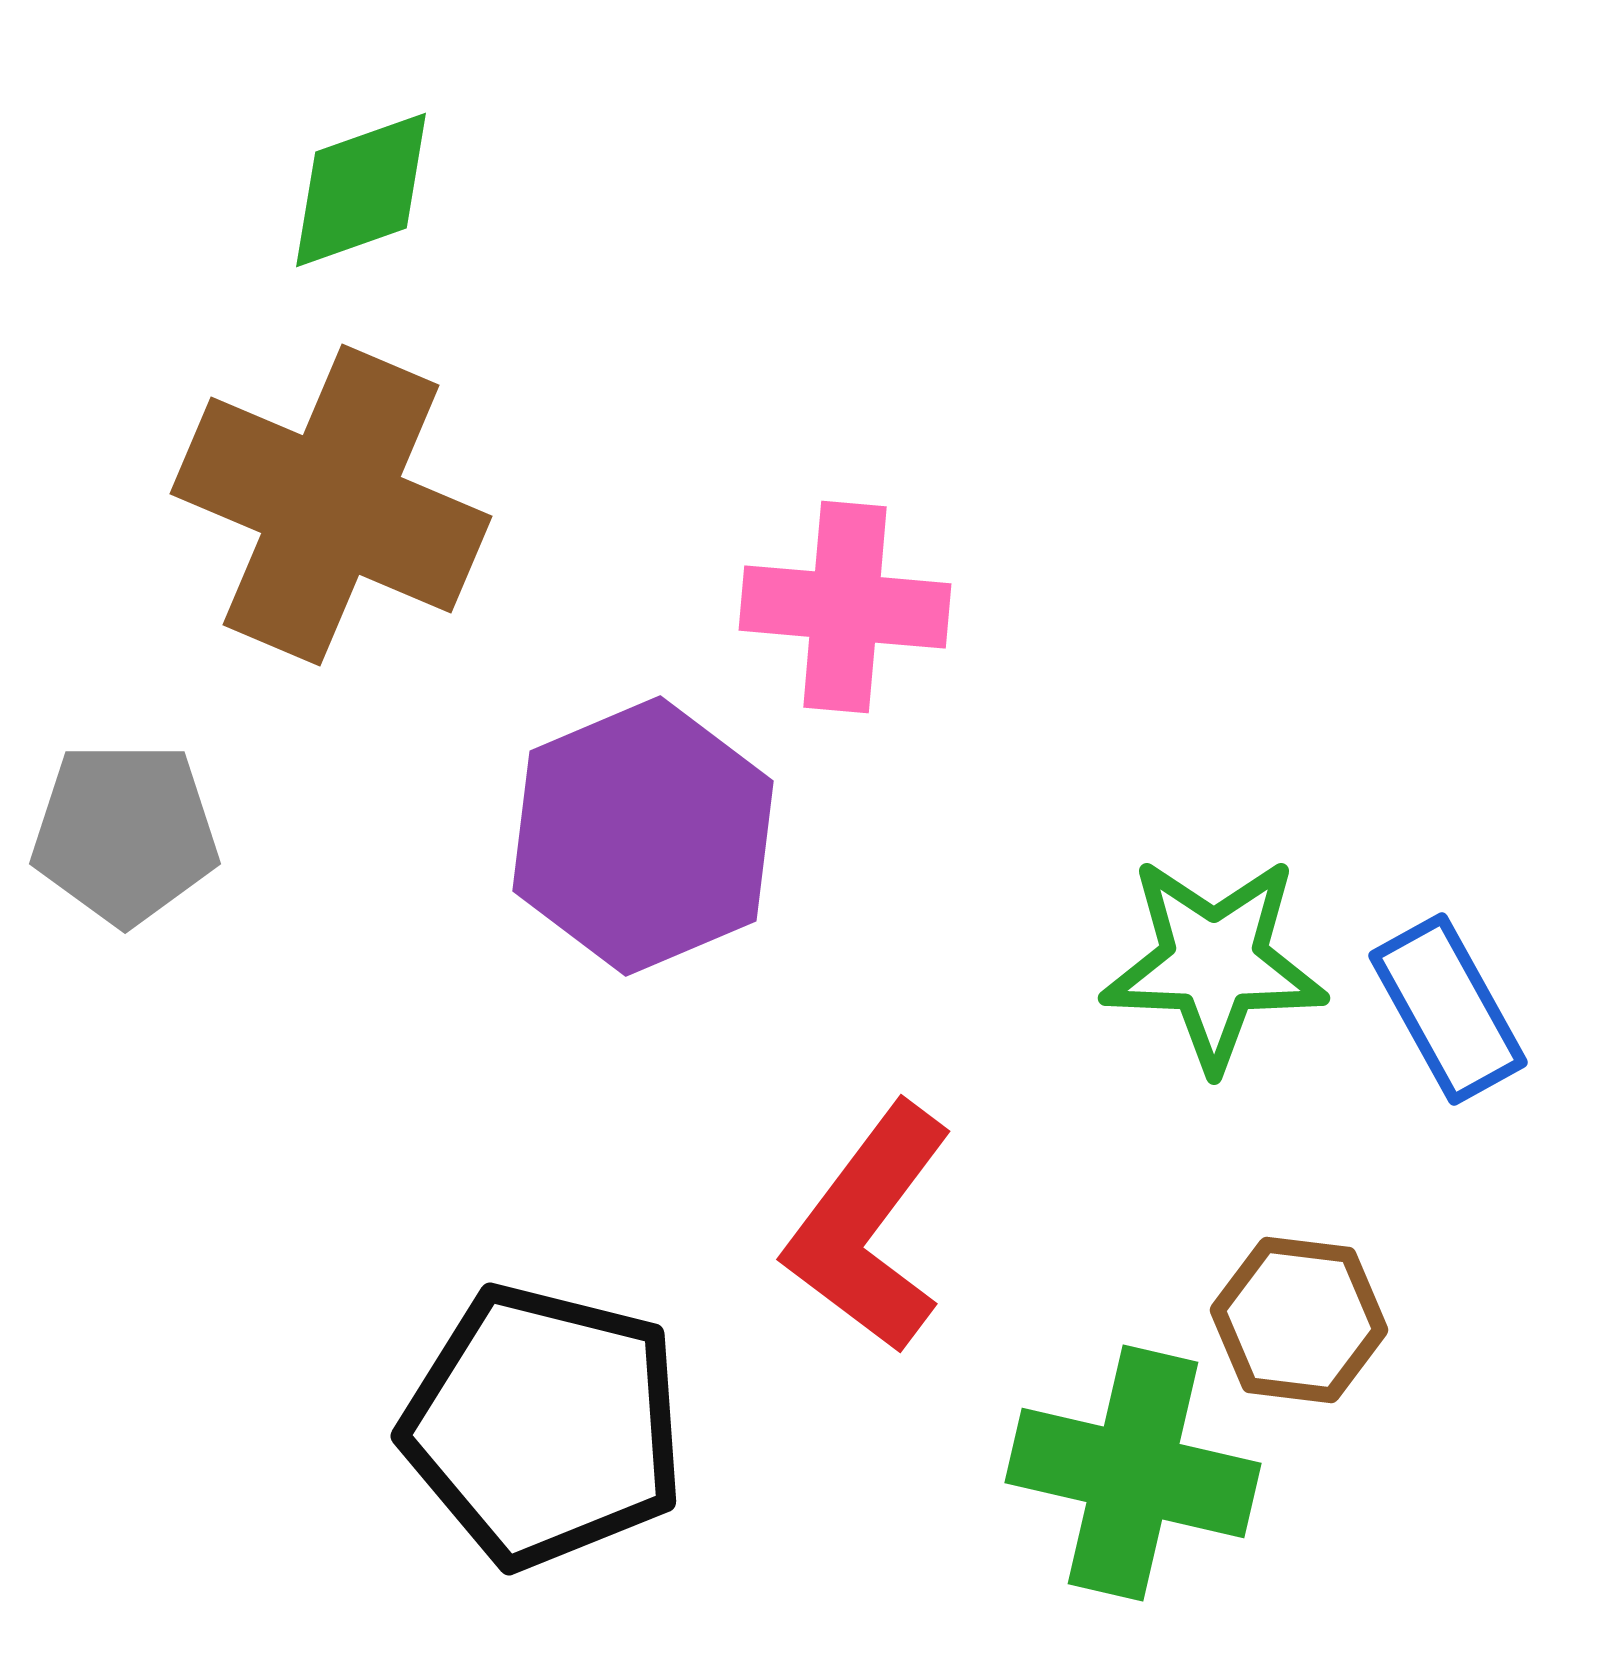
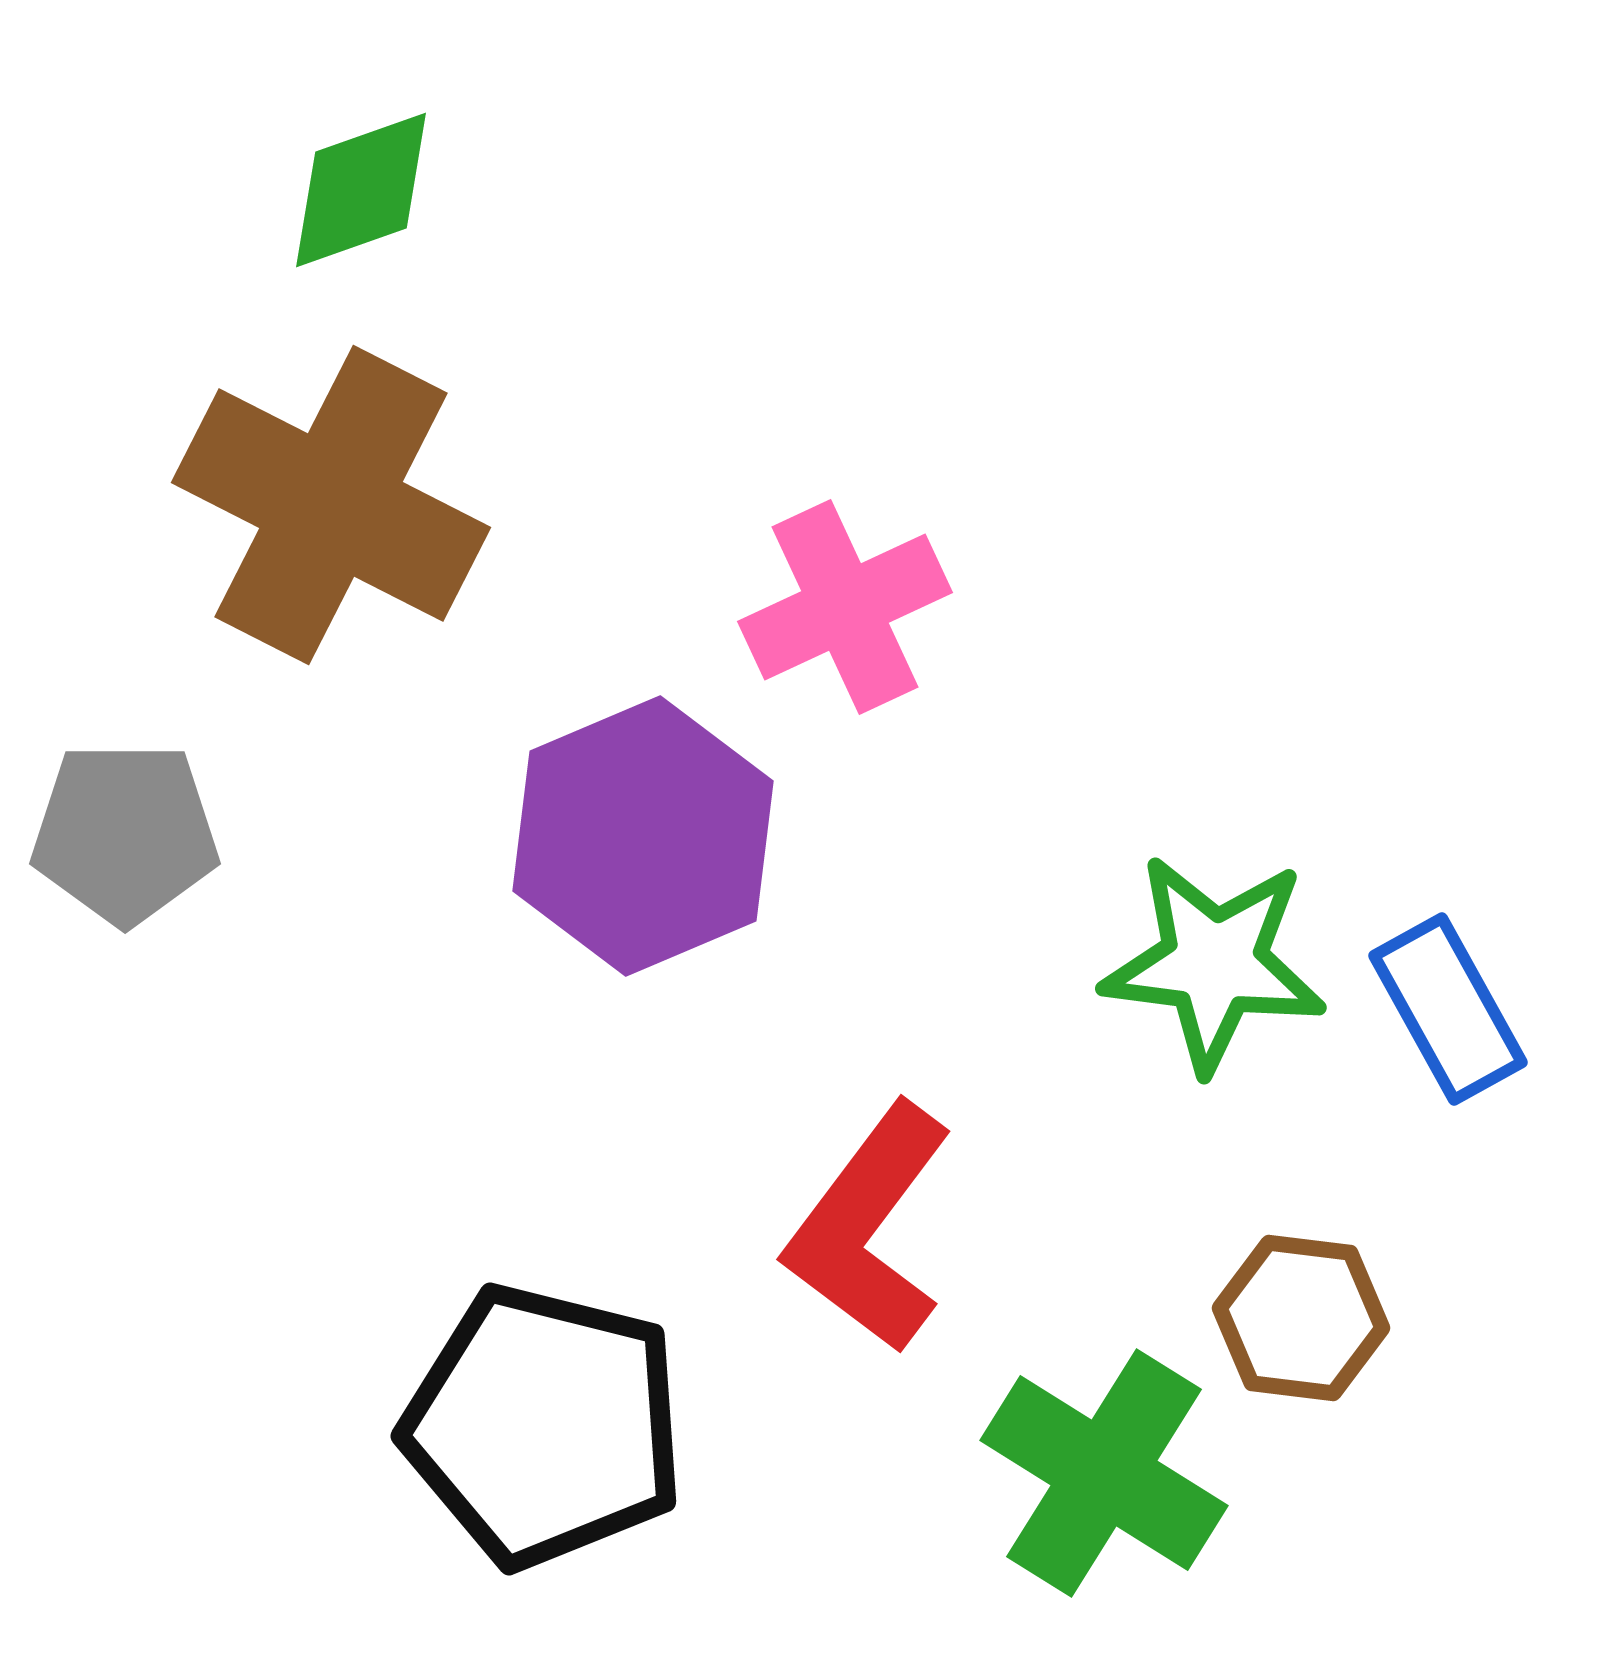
brown cross: rotated 4 degrees clockwise
pink cross: rotated 30 degrees counterclockwise
green star: rotated 5 degrees clockwise
brown hexagon: moved 2 px right, 2 px up
green cross: moved 29 px left; rotated 19 degrees clockwise
